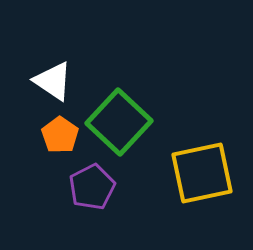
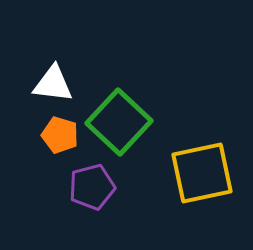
white triangle: moved 3 px down; rotated 27 degrees counterclockwise
orange pentagon: rotated 18 degrees counterclockwise
purple pentagon: rotated 12 degrees clockwise
